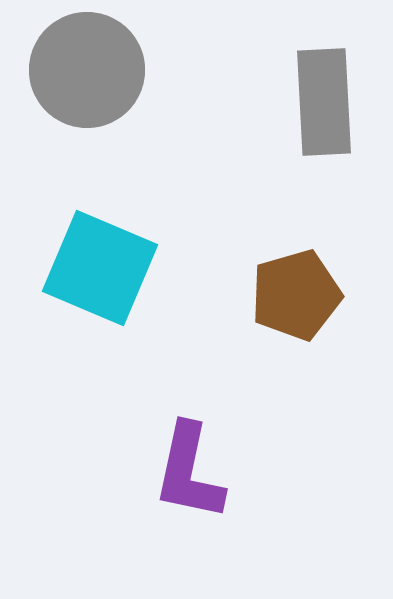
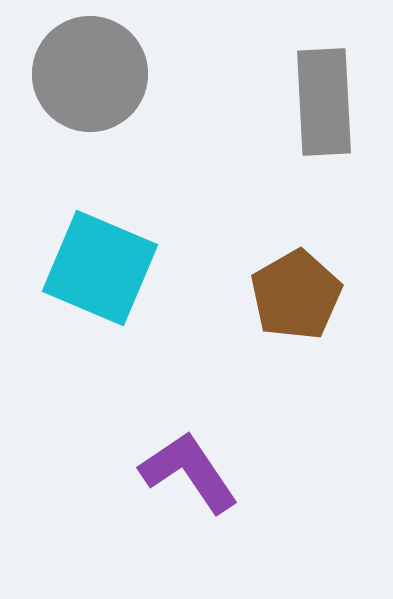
gray circle: moved 3 px right, 4 px down
brown pentagon: rotated 14 degrees counterclockwise
purple L-shape: rotated 134 degrees clockwise
